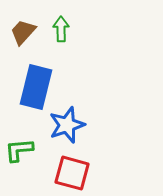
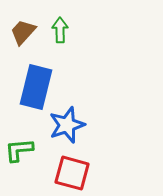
green arrow: moved 1 px left, 1 px down
